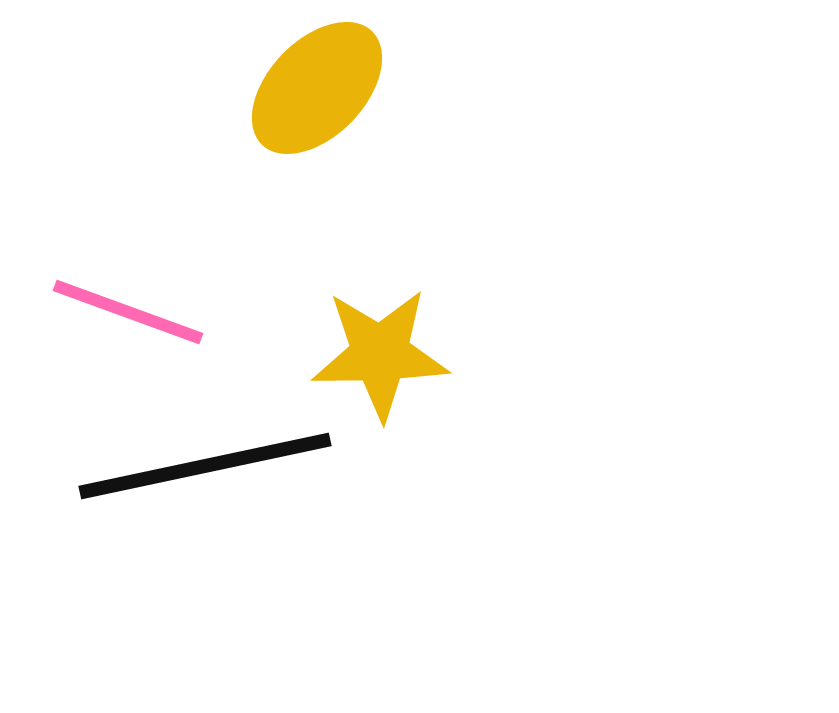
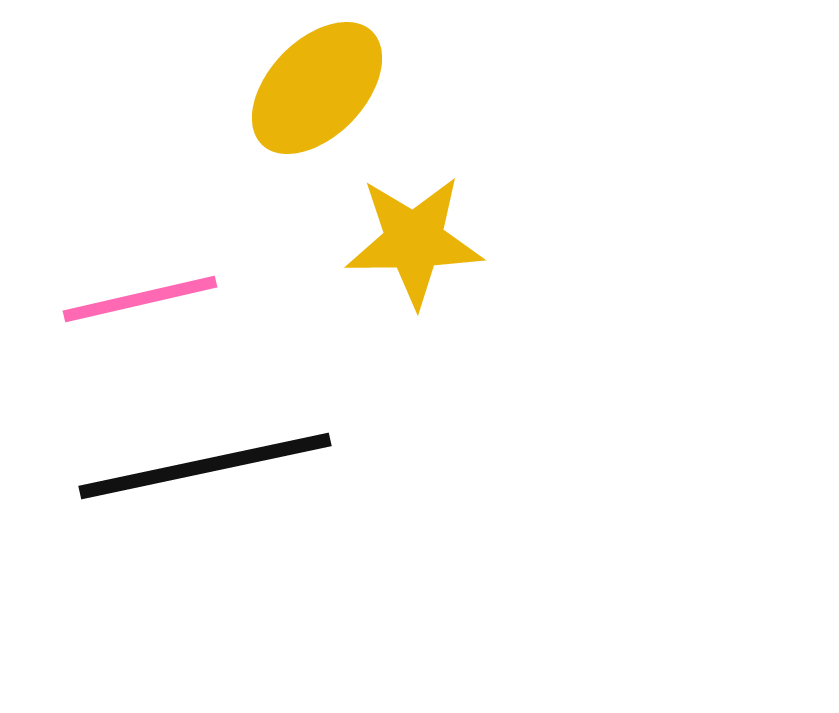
pink line: moved 12 px right, 13 px up; rotated 33 degrees counterclockwise
yellow star: moved 34 px right, 113 px up
